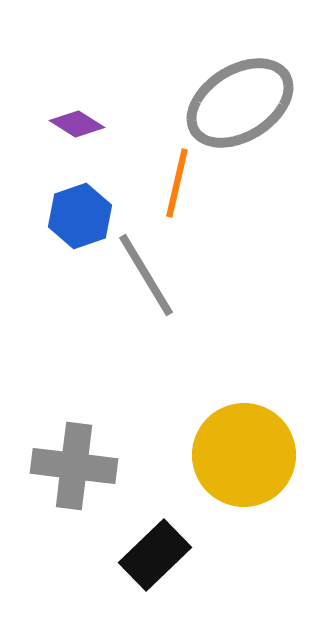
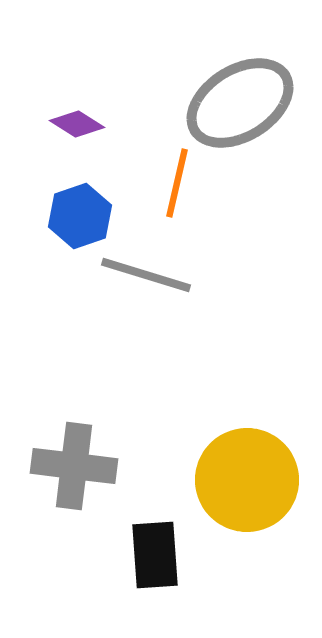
gray line: rotated 42 degrees counterclockwise
yellow circle: moved 3 px right, 25 px down
black rectangle: rotated 50 degrees counterclockwise
